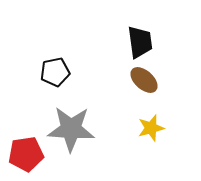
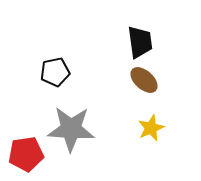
yellow star: rotated 8 degrees counterclockwise
